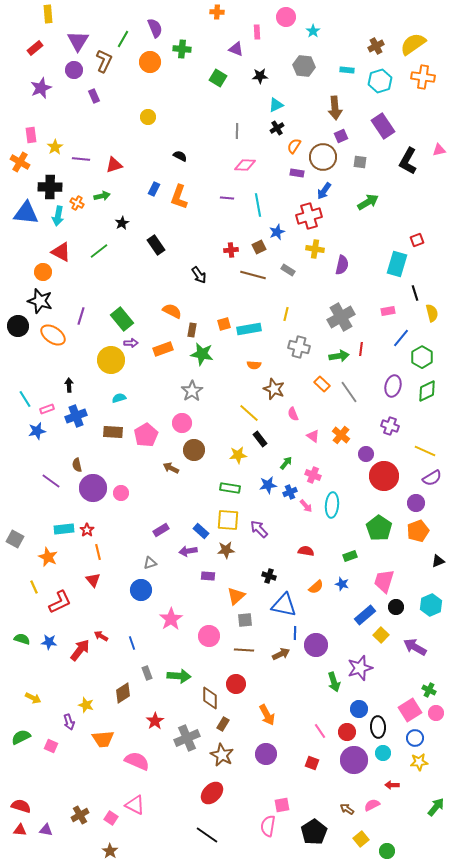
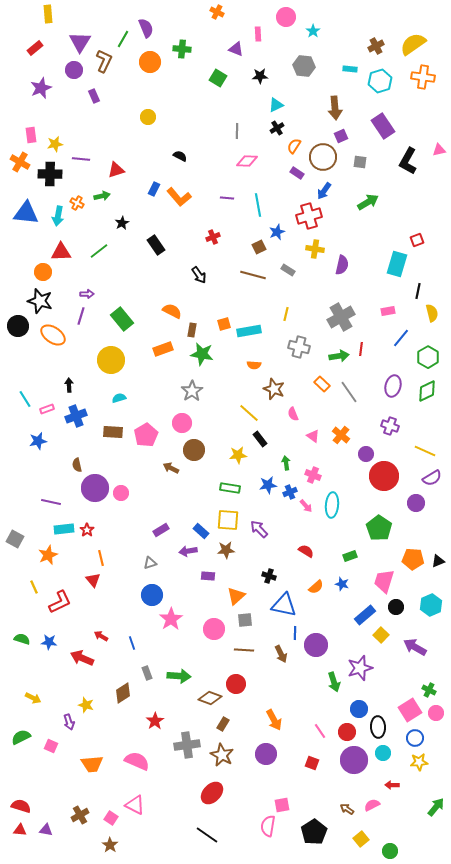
orange cross at (217, 12): rotated 24 degrees clockwise
purple semicircle at (155, 28): moved 9 px left
pink rectangle at (257, 32): moved 1 px right, 2 px down
purple triangle at (78, 41): moved 2 px right, 1 px down
cyan rectangle at (347, 70): moved 3 px right, 1 px up
yellow star at (55, 147): moved 3 px up; rotated 21 degrees clockwise
red triangle at (114, 165): moved 2 px right, 5 px down
pink diamond at (245, 165): moved 2 px right, 4 px up
purple rectangle at (297, 173): rotated 24 degrees clockwise
black cross at (50, 187): moved 13 px up
orange L-shape at (179, 197): rotated 60 degrees counterclockwise
red cross at (231, 250): moved 18 px left, 13 px up; rotated 16 degrees counterclockwise
red triangle at (61, 252): rotated 30 degrees counterclockwise
black line at (415, 293): moved 3 px right, 2 px up; rotated 28 degrees clockwise
cyan rectangle at (249, 329): moved 2 px down
purple arrow at (131, 343): moved 44 px left, 49 px up
green hexagon at (422, 357): moved 6 px right
blue star at (37, 431): moved 1 px right, 10 px down
green arrow at (286, 463): rotated 48 degrees counterclockwise
purple line at (51, 481): moved 21 px down; rotated 24 degrees counterclockwise
purple circle at (93, 488): moved 2 px right
orange pentagon at (418, 531): moved 5 px left, 28 px down; rotated 25 degrees clockwise
red semicircle at (306, 551): rotated 21 degrees clockwise
orange line at (98, 552): moved 3 px right, 6 px down
orange star at (48, 557): moved 2 px up; rotated 24 degrees clockwise
blue circle at (141, 590): moved 11 px right, 5 px down
pink circle at (209, 636): moved 5 px right, 7 px up
red arrow at (80, 650): moved 2 px right, 8 px down; rotated 105 degrees counterclockwise
brown arrow at (281, 654): rotated 90 degrees clockwise
brown diamond at (210, 698): rotated 70 degrees counterclockwise
orange arrow at (267, 715): moved 7 px right, 5 px down
gray cross at (187, 738): moved 7 px down; rotated 15 degrees clockwise
orange trapezoid at (103, 739): moved 11 px left, 25 px down
brown star at (110, 851): moved 6 px up
green circle at (387, 851): moved 3 px right
